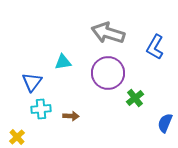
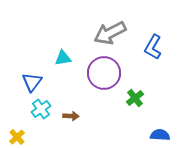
gray arrow: moved 2 px right; rotated 44 degrees counterclockwise
blue L-shape: moved 2 px left
cyan triangle: moved 4 px up
purple circle: moved 4 px left
cyan cross: rotated 30 degrees counterclockwise
blue semicircle: moved 5 px left, 12 px down; rotated 72 degrees clockwise
